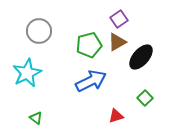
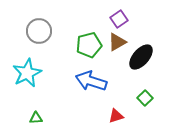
blue arrow: rotated 136 degrees counterclockwise
green triangle: rotated 40 degrees counterclockwise
